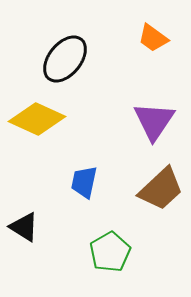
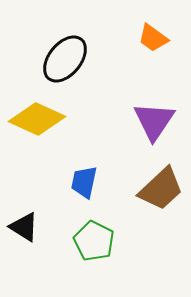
green pentagon: moved 16 px left, 11 px up; rotated 15 degrees counterclockwise
